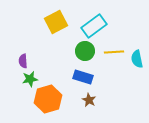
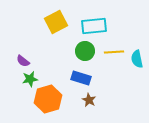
cyan rectangle: rotated 30 degrees clockwise
purple semicircle: rotated 48 degrees counterclockwise
blue rectangle: moved 2 px left, 1 px down
